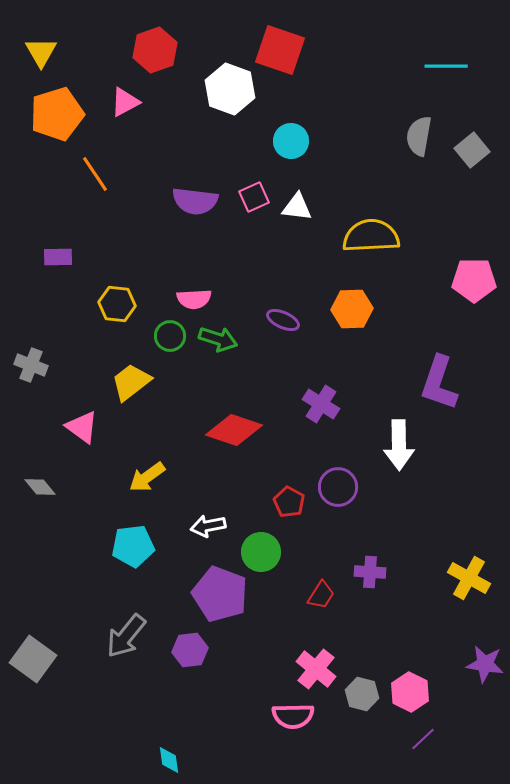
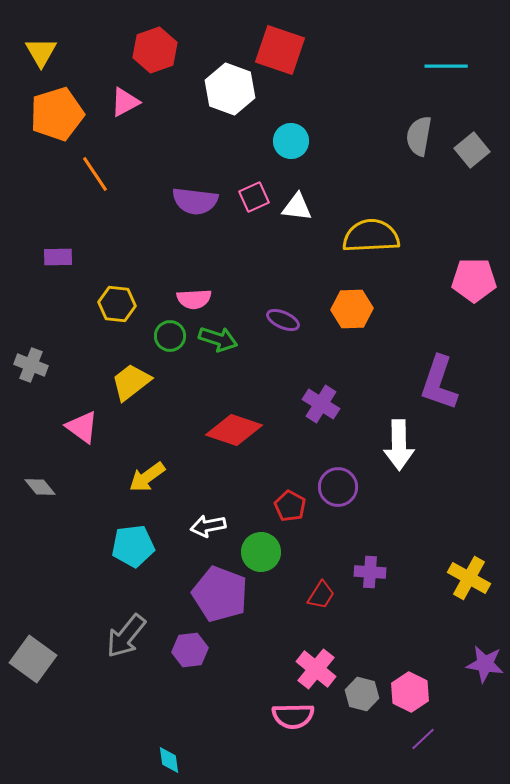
red pentagon at (289, 502): moved 1 px right, 4 px down
